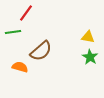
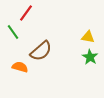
green line: rotated 63 degrees clockwise
